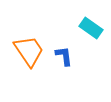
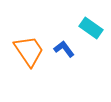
blue L-shape: moved 7 px up; rotated 30 degrees counterclockwise
